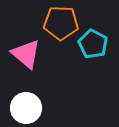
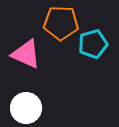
cyan pentagon: rotated 28 degrees clockwise
pink triangle: rotated 16 degrees counterclockwise
